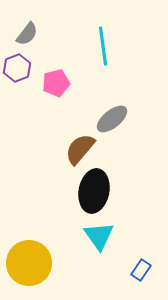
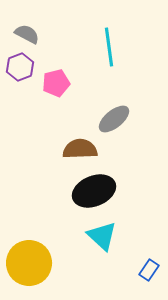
gray semicircle: rotated 100 degrees counterclockwise
cyan line: moved 6 px right, 1 px down
purple hexagon: moved 3 px right, 1 px up
gray ellipse: moved 2 px right
brown semicircle: rotated 48 degrees clockwise
black ellipse: rotated 57 degrees clockwise
cyan triangle: moved 3 px right; rotated 12 degrees counterclockwise
blue rectangle: moved 8 px right
